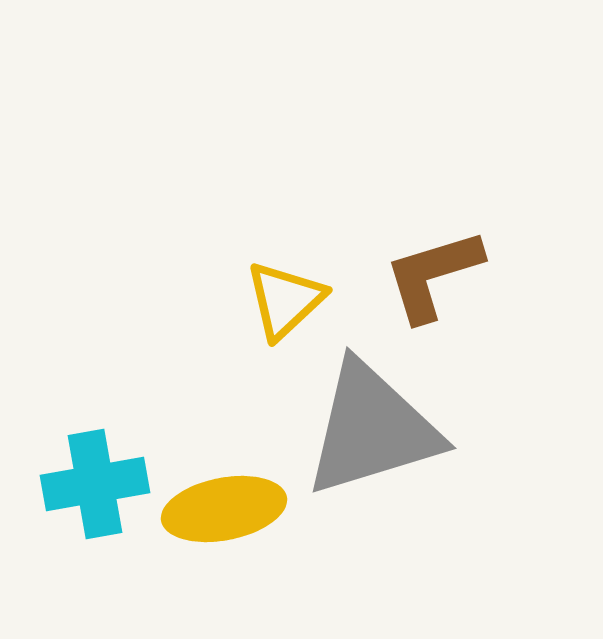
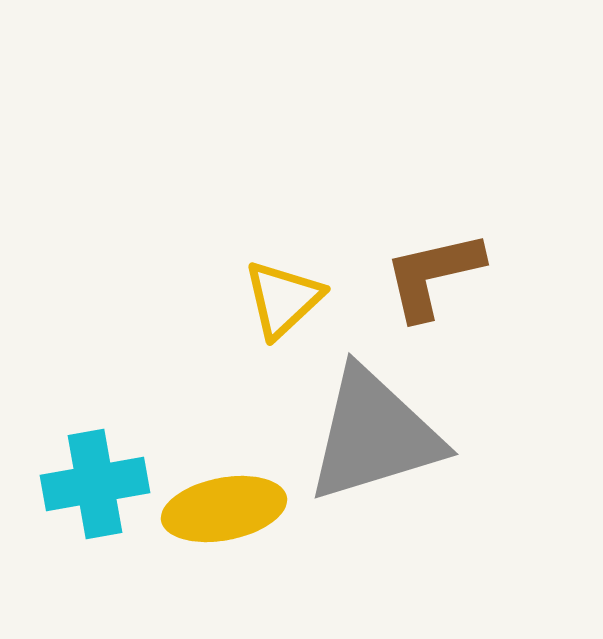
brown L-shape: rotated 4 degrees clockwise
yellow triangle: moved 2 px left, 1 px up
gray triangle: moved 2 px right, 6 px down
